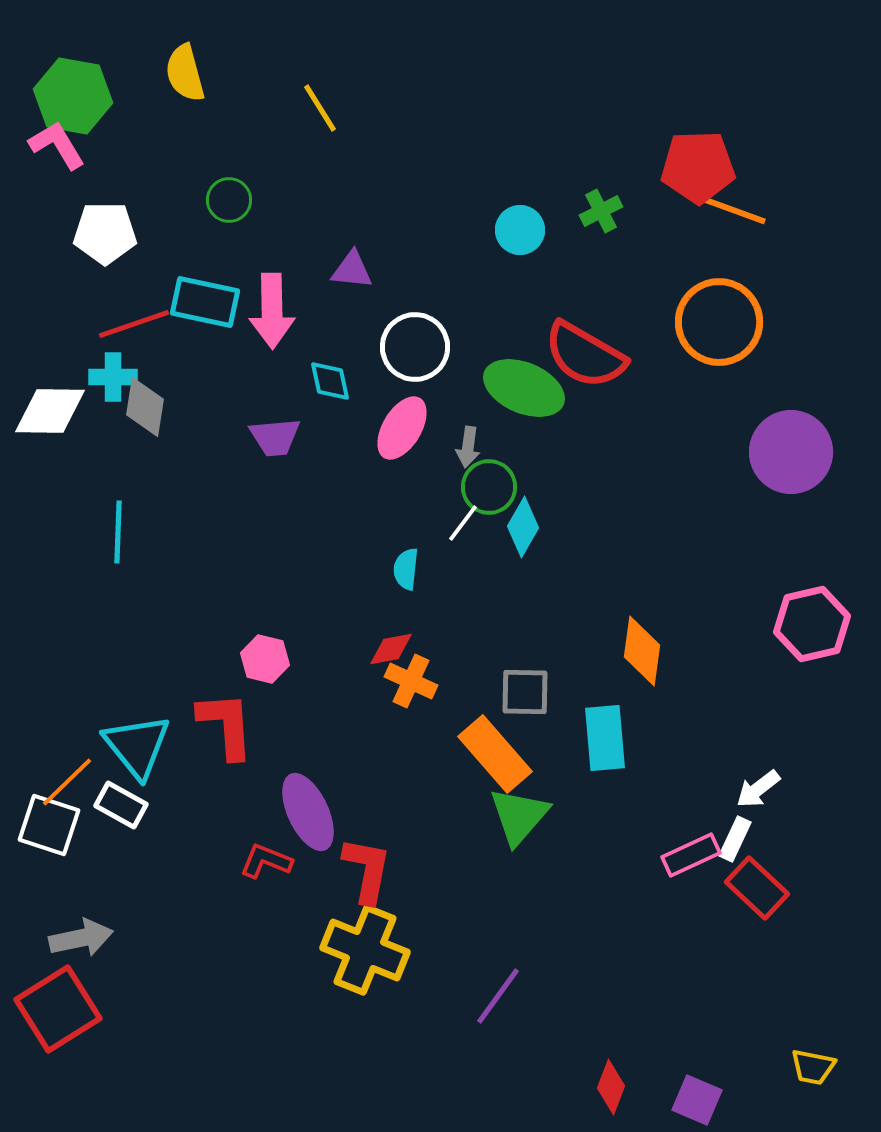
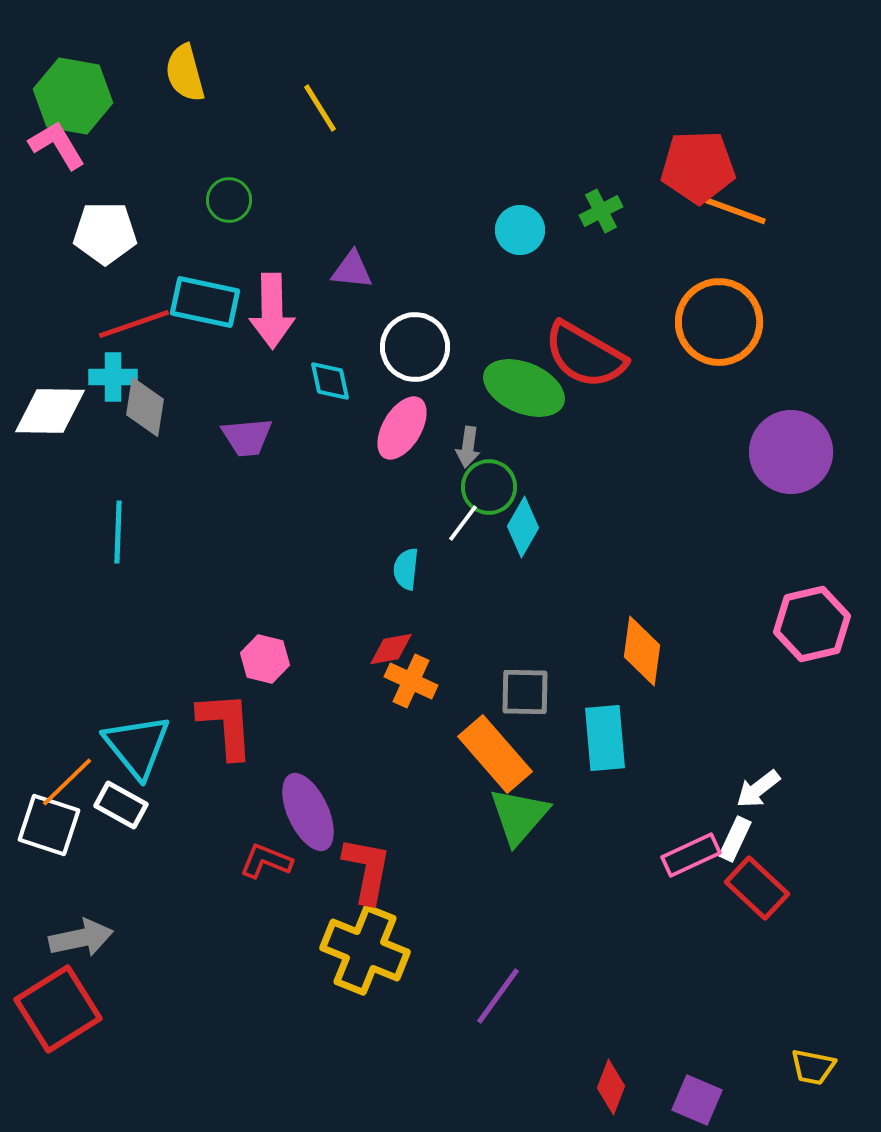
purple trapezoid at (275, 437): moved 28 px left
